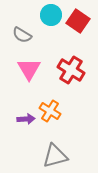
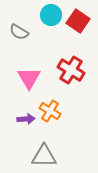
gray semicircle: moved 3 px left, 3 px up
pink triangle: moved 9 px down
gray triangle: moved 11 px left; rotated 16 degrees clockwise
